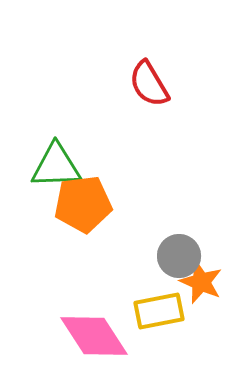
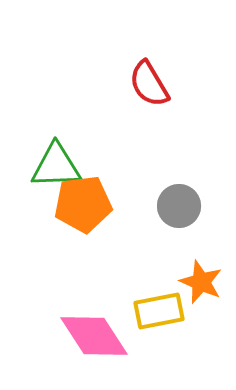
gray circle: moved 50 px up
